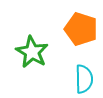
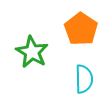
orange pentagon: rotated 16 degrees clockwise
